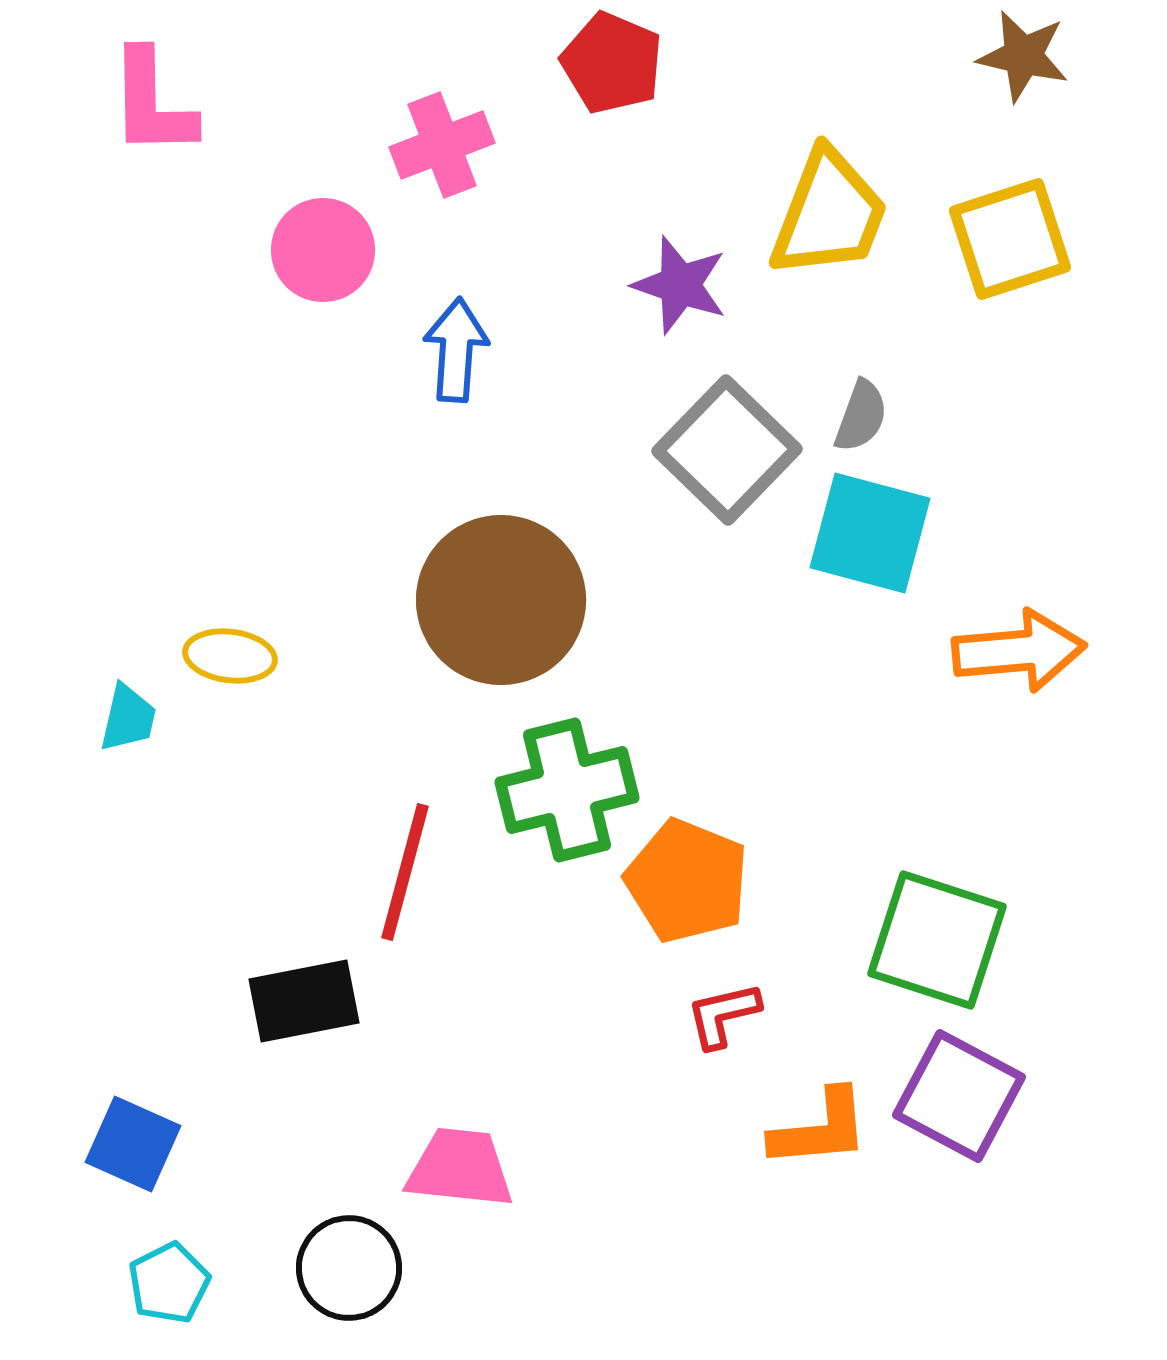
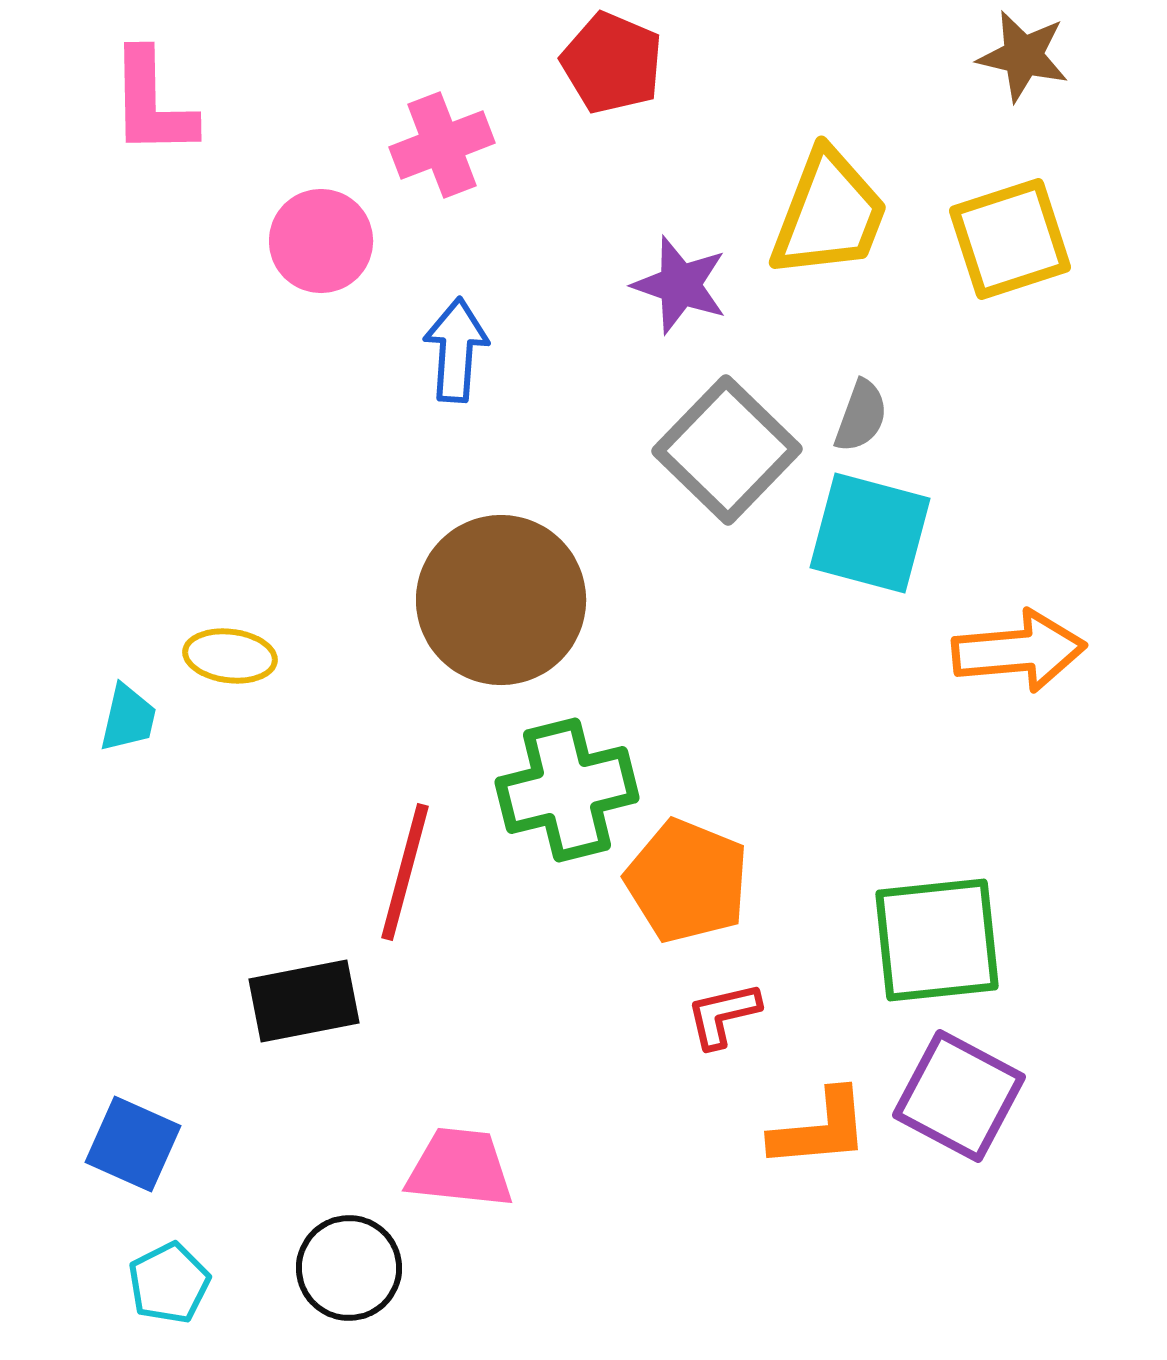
pink circle: moved 2 px left, 9 px up
green square: rotated 24 degrees counterclockwise
